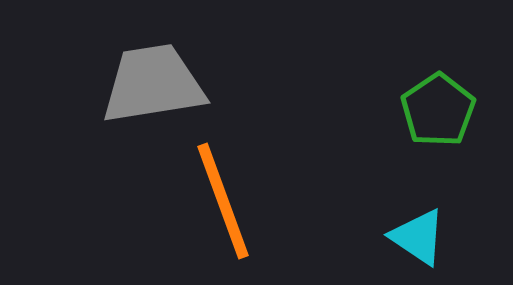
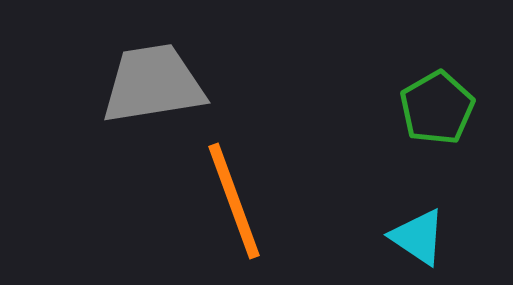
green pentagon: moved 1 px left, 2 px up; rotated 4 degrees clockwise
orange line: moved 11 px right
